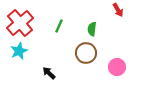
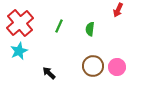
red arrow: rotated 56 degrees clockwise
green semicircle: moved 2 px left
brown circle: moved 7 px right, 13 px down
